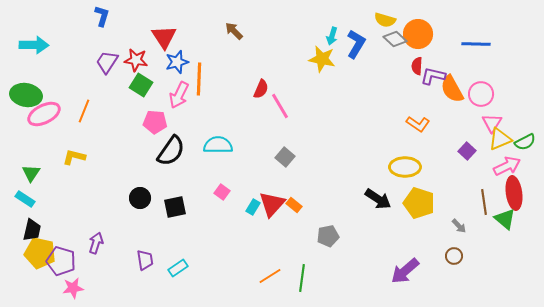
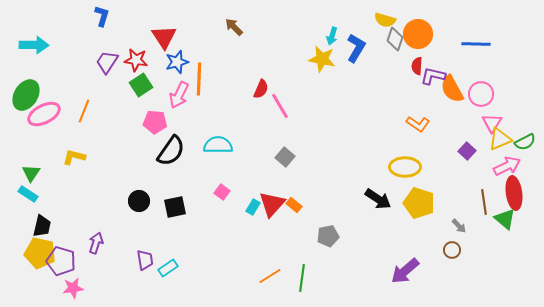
brown arrow at (234, 31): moved 4 px up
gray diamond at (395, 39): rotated 65 degrees clockwise
blue L-shape at (356, 44): moved 4 px down
green square at (141, 85): rotated 25 degrees clockwise
green ellipse at (26, 95): rotated 68 degrees counterclockwise
black circle at (140, 198): moved 1 px left, 3 px down
cyan rectangle at (25, 199): moved 3 px right, 5 px up
black trapezoid at (32, 230): moved 10 px right, 4 px up
brown circle at (454, 256): moved 2 px left, 6 px up
cyan rectangle at (178, 268): moved 10 px left
